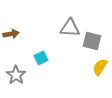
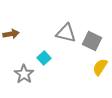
gray triangle: moved 4 px left, 5 px down; rotated 10 degrees clockwise
gray square: rotated 12 degrees clockwise
cyan square: moved 3 px right; rotated 16 degrees counterclockwise
gray star: moved 8 px right, 1 px up
